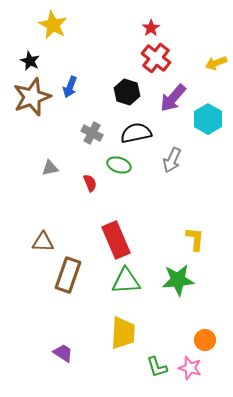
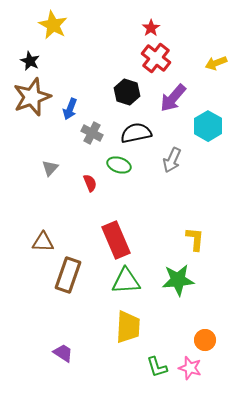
blue arrow: moved 22 px down
cyan hexagon: moved 7 px down
gray triangle: rotated 36 degrees counterclockwise
yellow trapezoid: moved 5 px right, 6 px up
